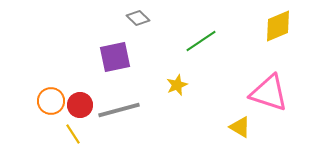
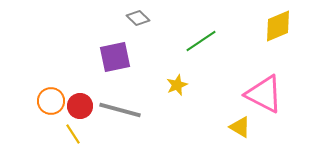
pink triangle: moved 5 px left, 1 px down; rotated 9 degrees clockwise
red circle: moved 1 px down
gray line: moved 1 px right; rotated 30 degrees clockwise
